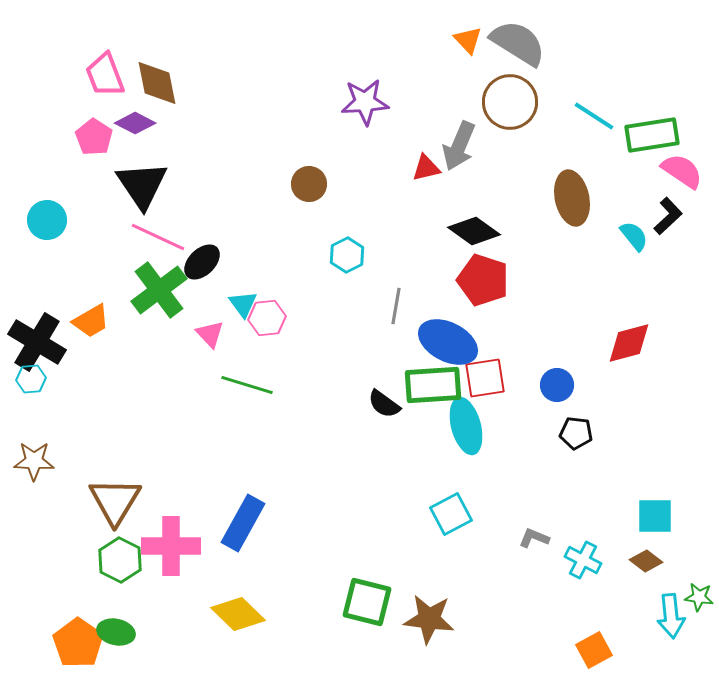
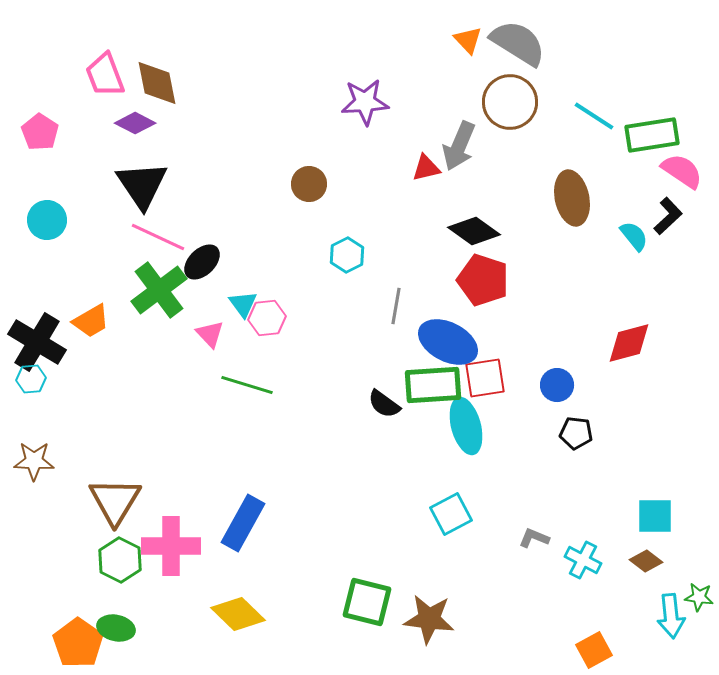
pink pentagon at (94, 137): moved 54 px left, 5 px up
green ellipse at (116, 632): moved 4 px up
